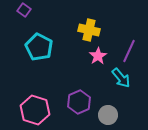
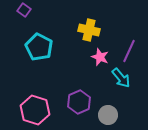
pink star: moved 2 px right, 1 px down; rotated 18 degrees counterclockwise
